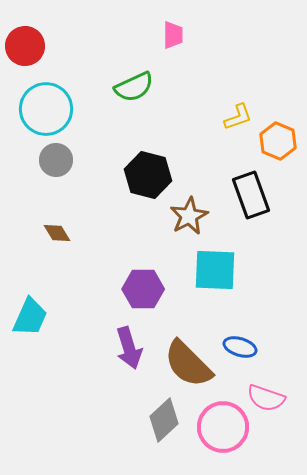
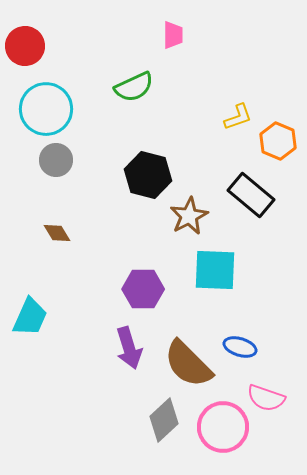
black rectangle: rotated 30 degrees counterclockwise
